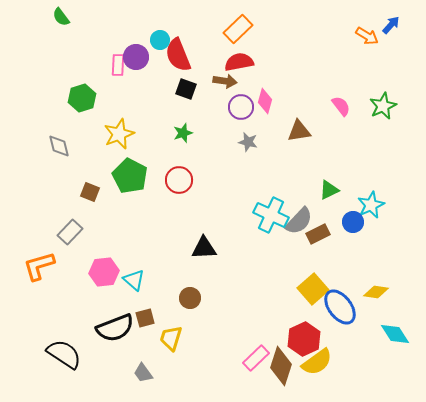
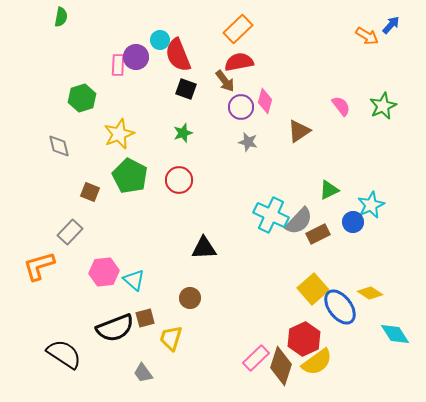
green semicircle at (61, 17): rotated 132 degrees counterclockwise
brown arrow at (225, 81): rotated 45 degrees clockwise
brown triangle at (299, 131): rotated 25 degrees counterclockwise
yellow diamond at (376, 292): moved 6 px left, 1 px down; rotated 25 degrees clockwise
